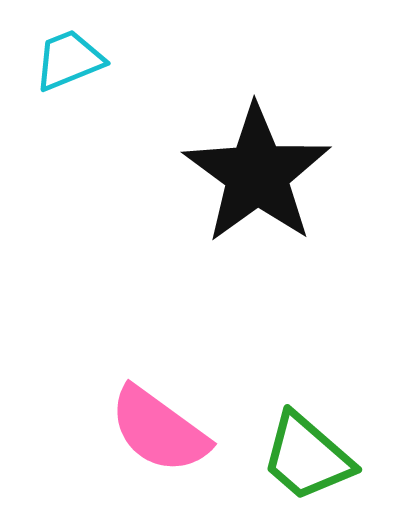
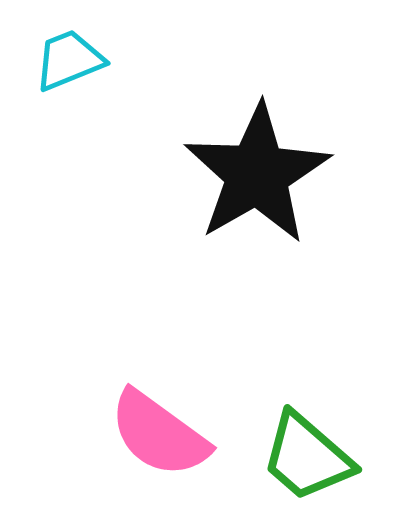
black star: rotated 6 degrees clockwise
pink semicircle: moved 4 px down
